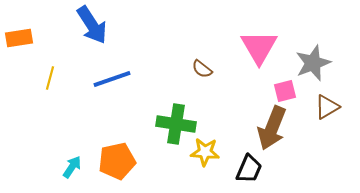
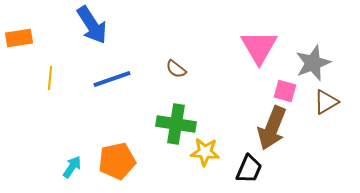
brown semicircle: moved 26 px left
yellow line: rotated 10 degrees counterclockwise
pink square: rotated 30 degrees clockwise
brown triangle: moved 1 px left, 5 px up
